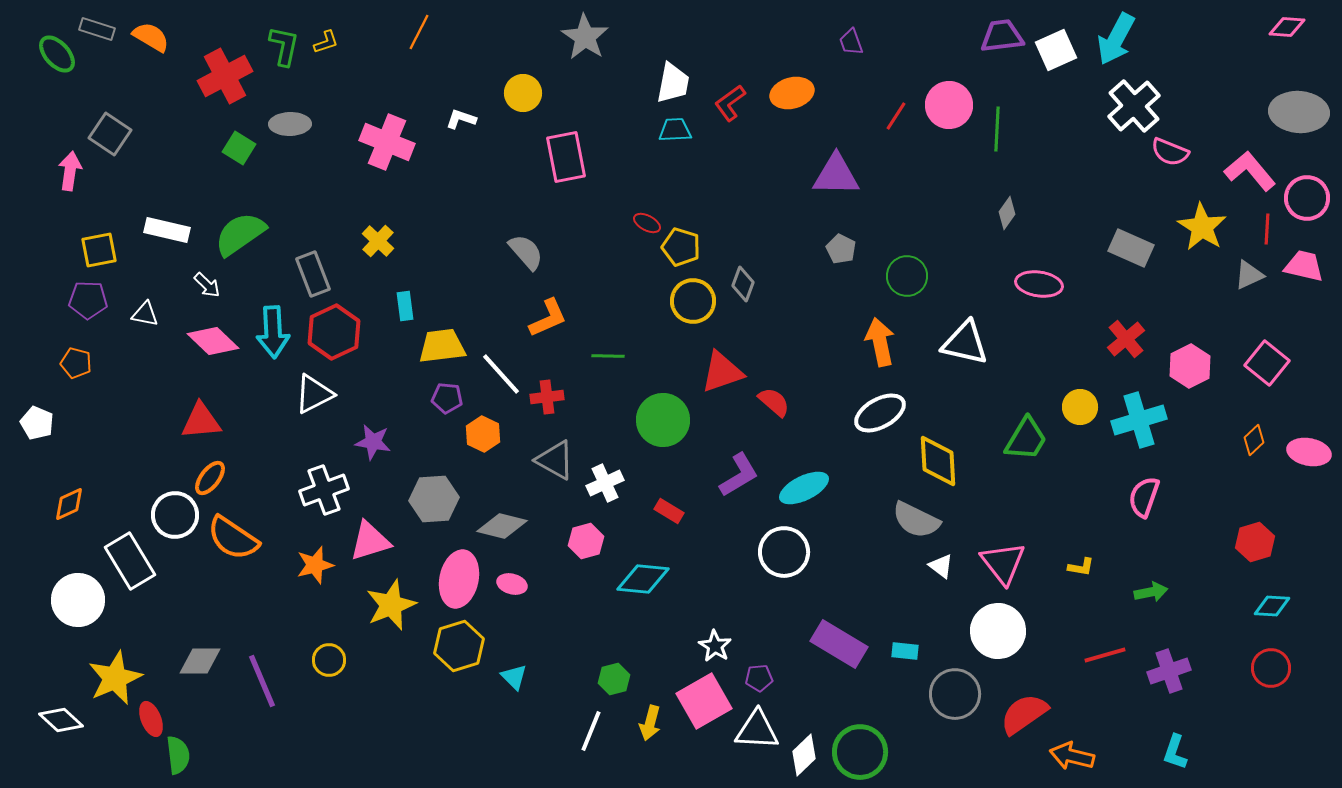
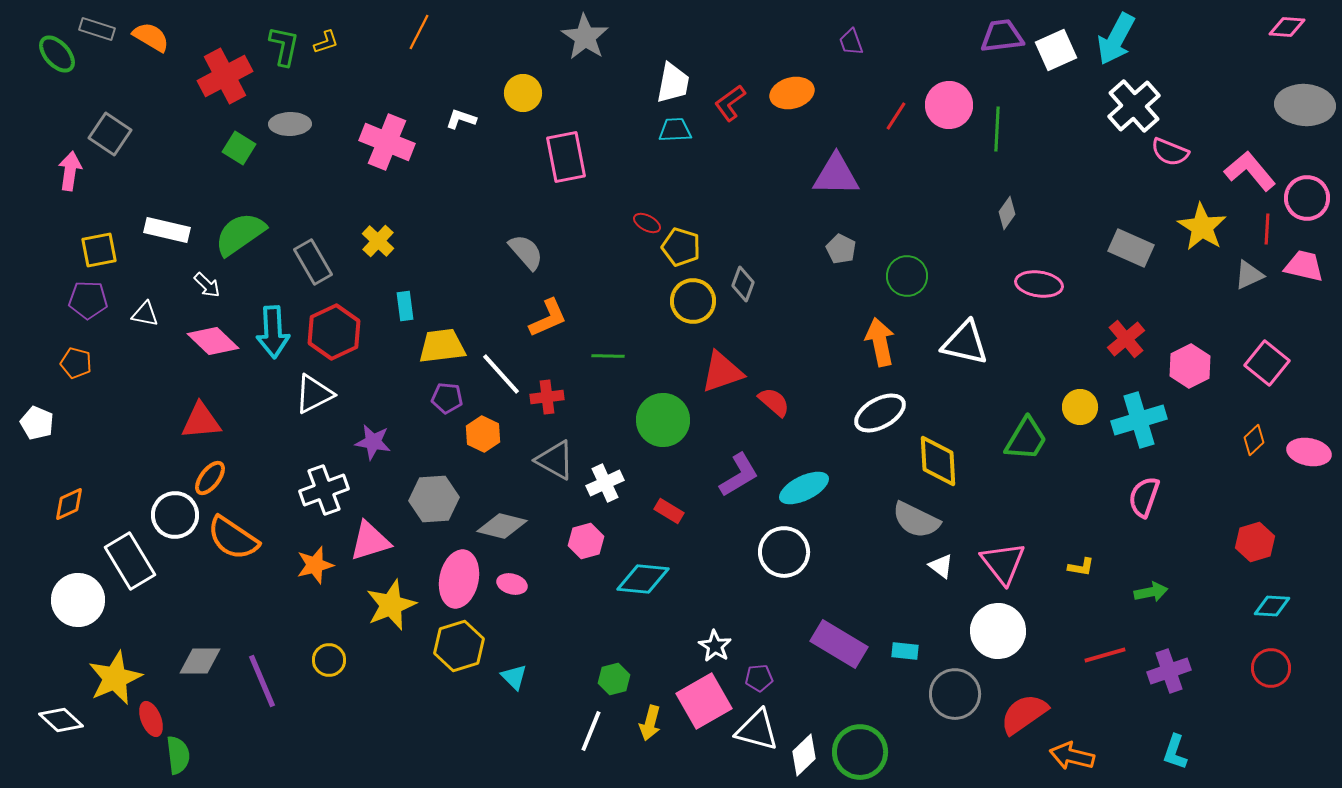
gray ellipse at (1299, 112): moved 6 px right, 7 px up
gray rectangle at (313, 274): moved 12 px up; rotated 9 degrees counterclockwise
white triangle at (757, 730): rotated 12 degrees clockwise
